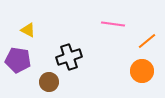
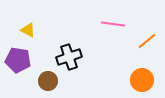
orange circle: moved 9 px down
brown circle: moved 1 px left, 1 px up
